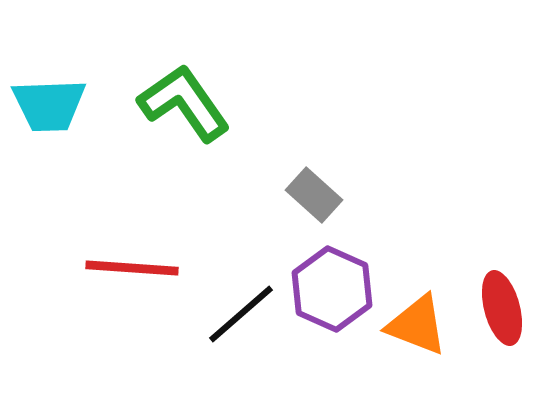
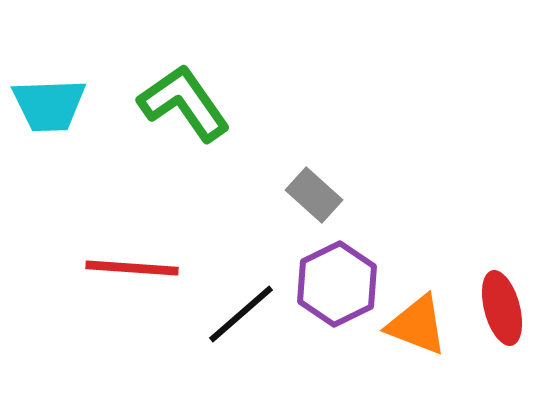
purple hexagon: moved 5 px right, 5 px up; rotated 10 degrees clockwise
